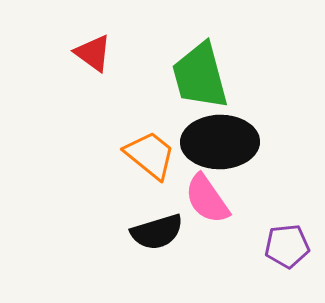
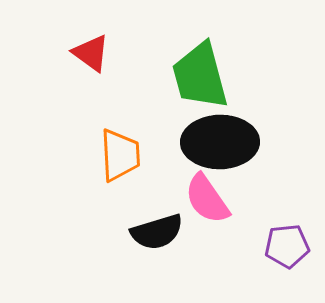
red triangle: moved 2 px left
orange trapezoid: moved 30 px left; rotated 48 degrees clockwise
